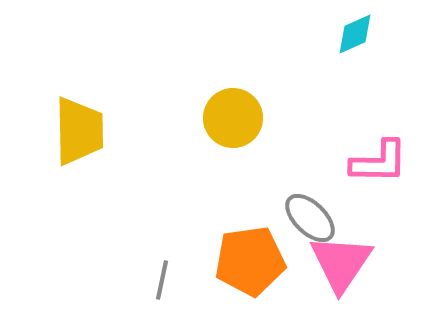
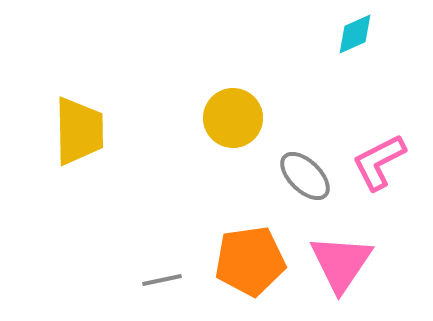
pink L-shape: rotated 152 degrees clockwise
gray ellipse: moved 5 px left, 42 px up
gray line: rotated 66 degrees clockwise
